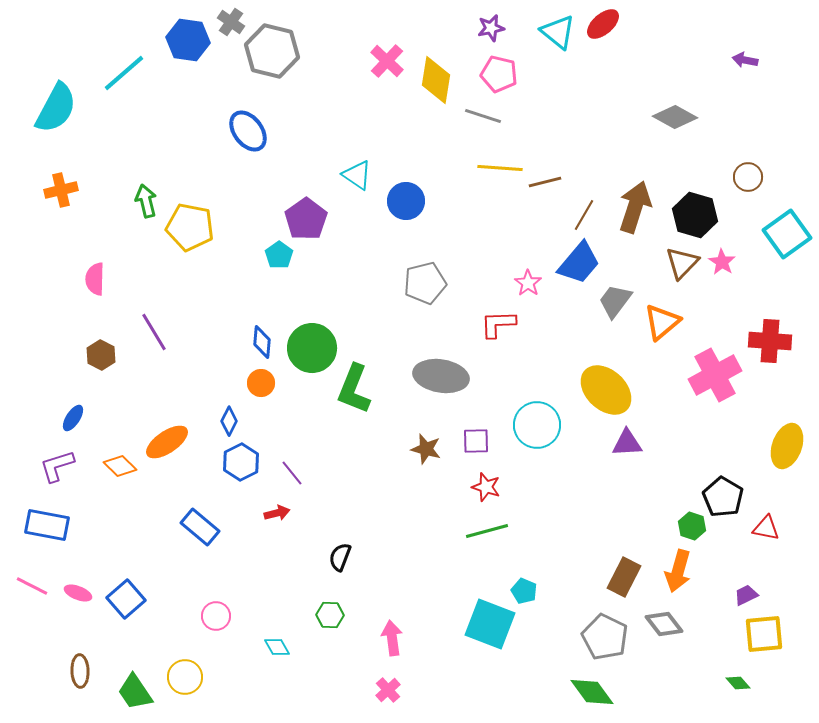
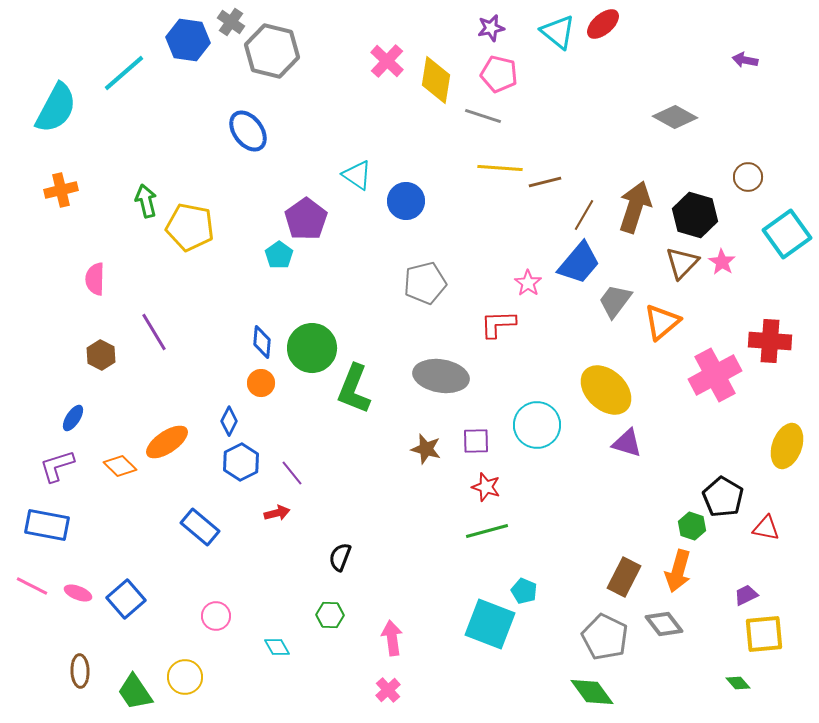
purple triangle at (627, 443): rotated 20 degrees clockwise
